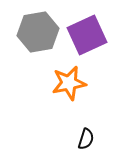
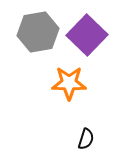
purple square: rotated 21 degrees counterclockwise
orange star: rotated 12 degrees clockwise
